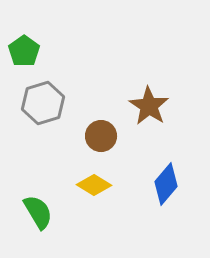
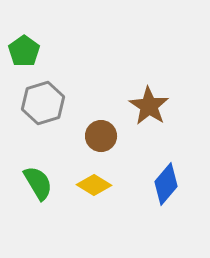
green semicircle: moved 29 px up
